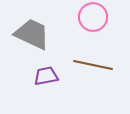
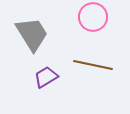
gray trapezoid: rotated 33 degrees clockwise
purple trapezoid: moved 1 px down; rotated 20 degrees counterclockwise
